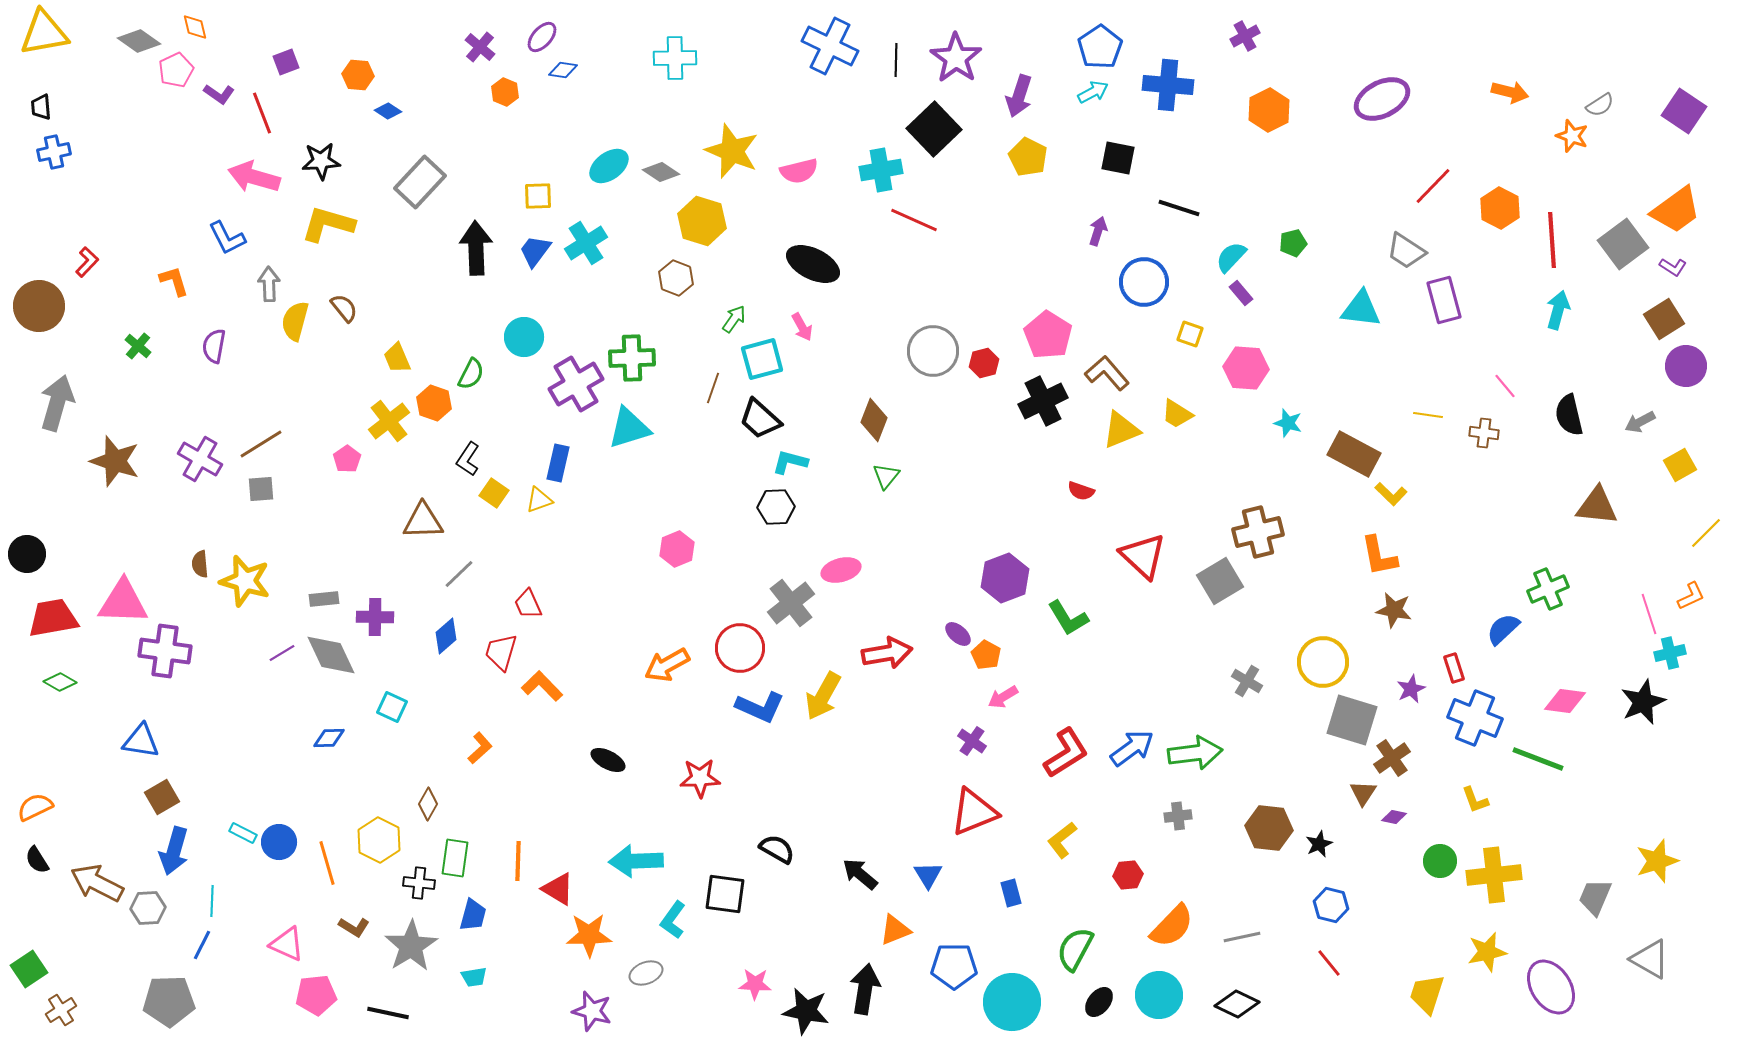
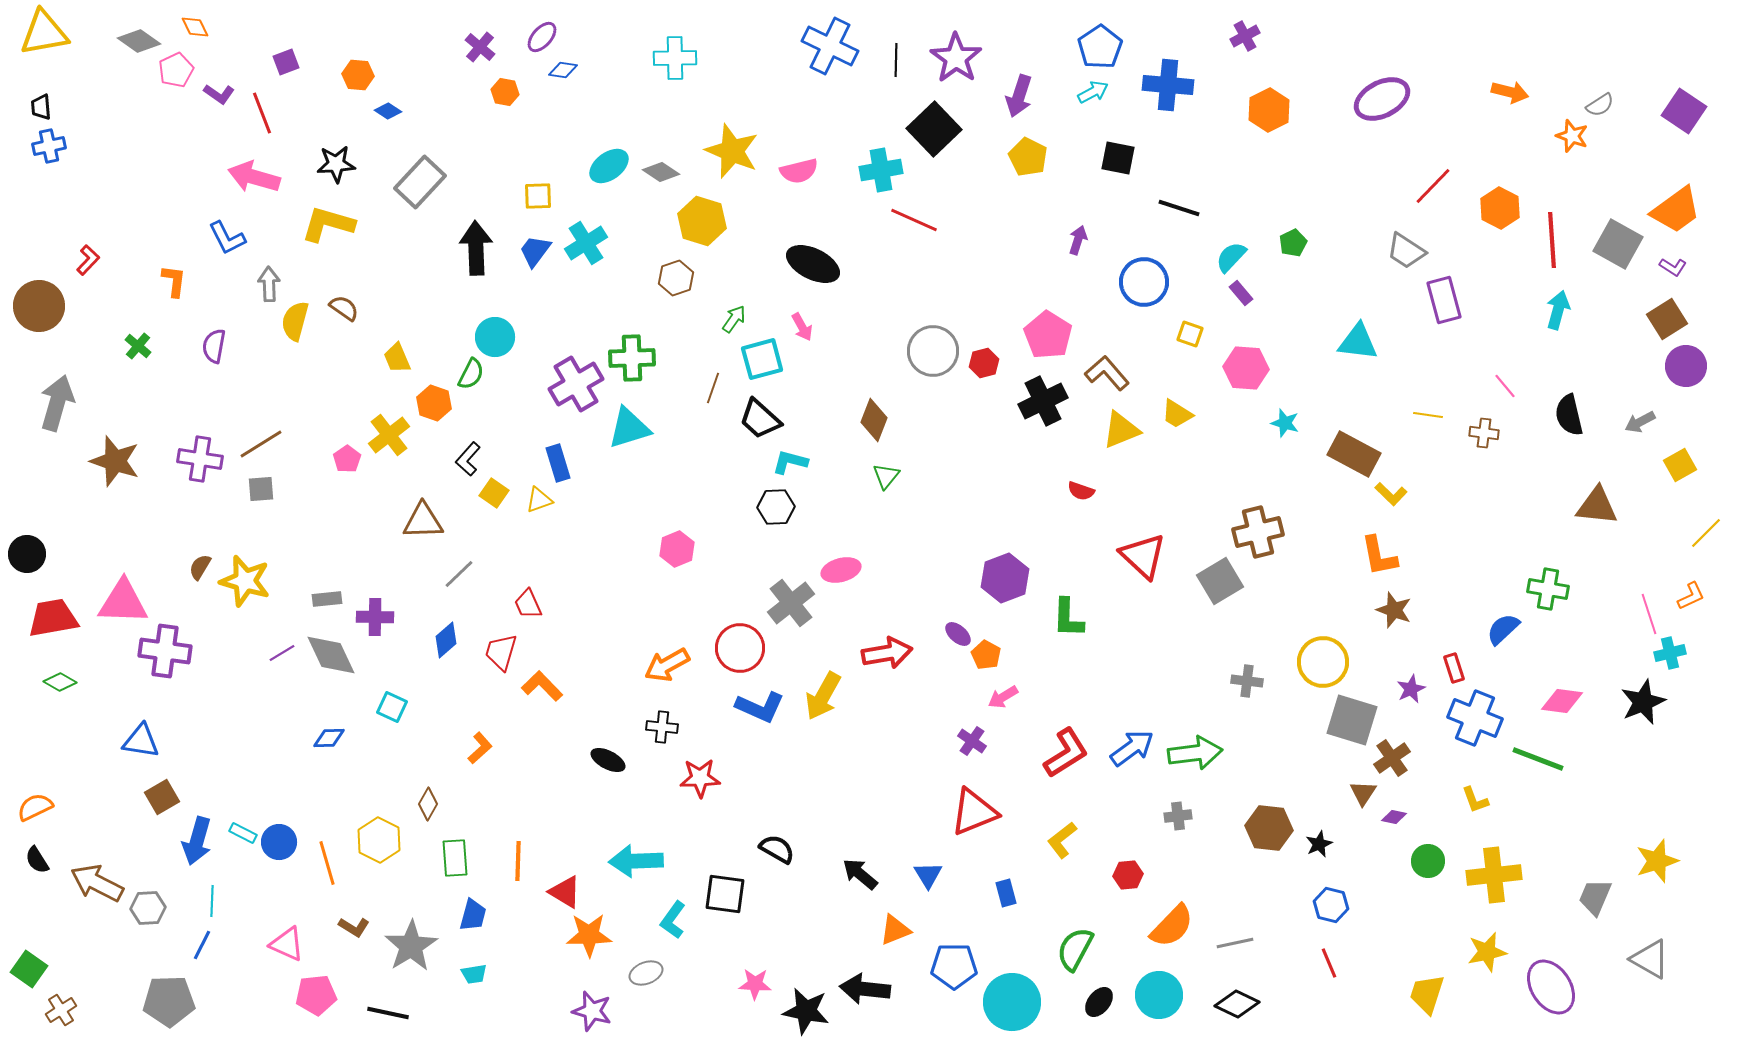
orange diamond at (195, 27): rotated 12 degrees counterclockwise
orange hexagon at (505, 92): rotated 12 degrees counterclockwise
blue cross at (54, 152): moved 5 px left, 6 px up
black star at (321, 161): moved 15 px right, 3 px down
purple arrow at (1098, 231): moved 20 px left, 9 px down
green pentagon at (1293, 243): rotated 12 degrees counterclockwise
gray square at (1623, 244): moved 5 px left; rotated 24 degrees counterclockwise
red L-shape at (87, 262): moved 1 px right, 2 px up
brown hexagon at (676, 278): rotated 20 degrees clockwise
orange L-shape at (174, 281): rotated 24 degrees clockwise
brown semicircle at (344, 308): rotated 16 degrees counterclockwise
cyan triangle at (1361, 309): moved 3 px left, 33 px down
brown square at (1664, 319): moved 3 px right
cyan circle at (524, 337): moved 29 px left
yellow cross at (389, 421): moved 14 px down
cyan star at (1288, 423): moved 3 px left
purple cross at (200, 459): rotated 21 degrees counterclockwise
black L-shape at (468, 459): rotated 8 degrees clockwise
blue rectangle at (558, 463): rotated 30 degrees counterclockwise
brown semicircle at (200, 564): moved 3 px down; rotated 36 degrees clockwise
green cross at (1548, 589): rotated 33 degrees clockwise
gray rectangle at (324, 599): moved 3 px right
brown star at (1394, 610): rotated 9 degrees clockwise
green L-shape at (1068, 618): rotated 33 degrees clockwise
blue diamond at (446, 636): moved 4 px down
gray cross at (1247, 681): rotated 24 degrees counterclockwise
pink diamond at (1565, 701): moved 3 px left
blue arrow at (174, 851): moved 23 px right, 10 px up
green rectangle at (455, 858): rotated 12 degrees counterclockwise
green circle at (1440, 861): moved 12 px left
black cross at (419, 883): moved 243 px right, 156 px up
red triangle at (558, 889): moved 7 px right, 3 px down
blue rectangle at (1011, 893): moved 5 px left
gray line at (1242, 937): moved 7 px left, 6 px down
red line at (1329, 963): rotated 16 degrees clockwise
green square at (29, 969): rotated 21 degrees counterclockwise
cyan trapezoid at (474, 977): moved 3 px up
black arrow at (865, 989): rotated 93 degrees counterclockwise
